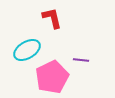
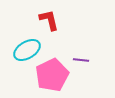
red L-shape: moved 3 px left, 2 px down
pink pentagon: moved 2 px up
